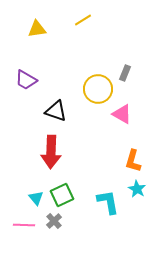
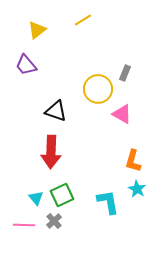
yellow triangle: moved 1 px down; rotated 30 degrees counterclockwise
purple trapezoid: moved 15 px up; rotated 20 degrees clockwise
